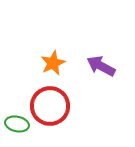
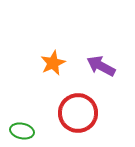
red circle: moved 28 px right, 7 px down
green ellipse: moved 5 px right, 7 px down
